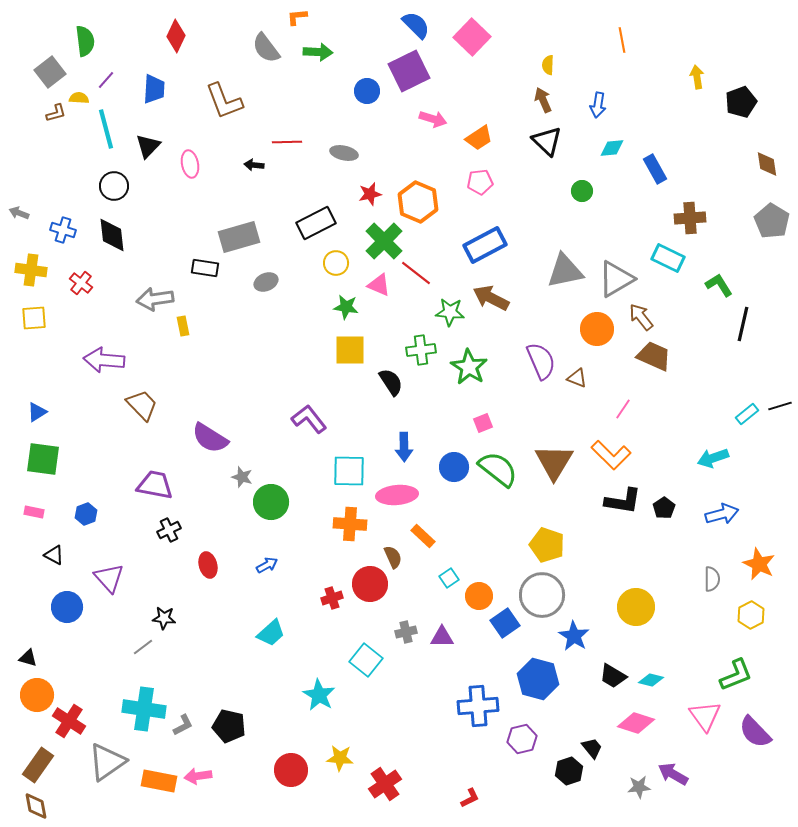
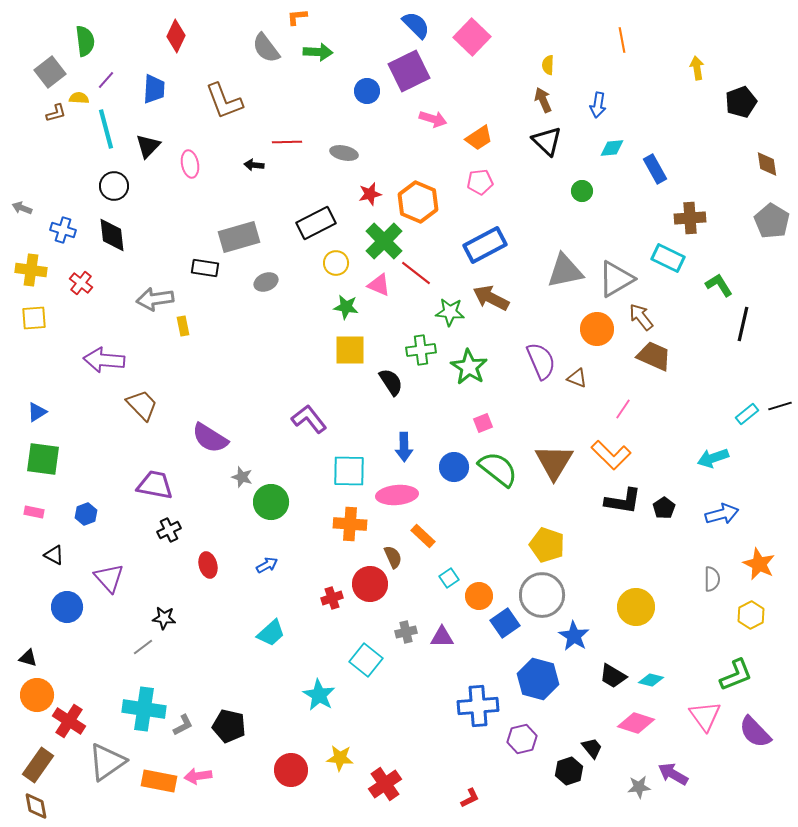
yellow arrow at (697, 77): moved 9 px up
gray arrow at (19, 213): moved 3 px right, 5 px up
